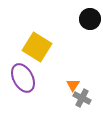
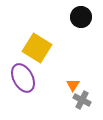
black circle: moved 9 px left, 2 px up
yellow square: moved 1 px down
gray cross: moved 2 px down
